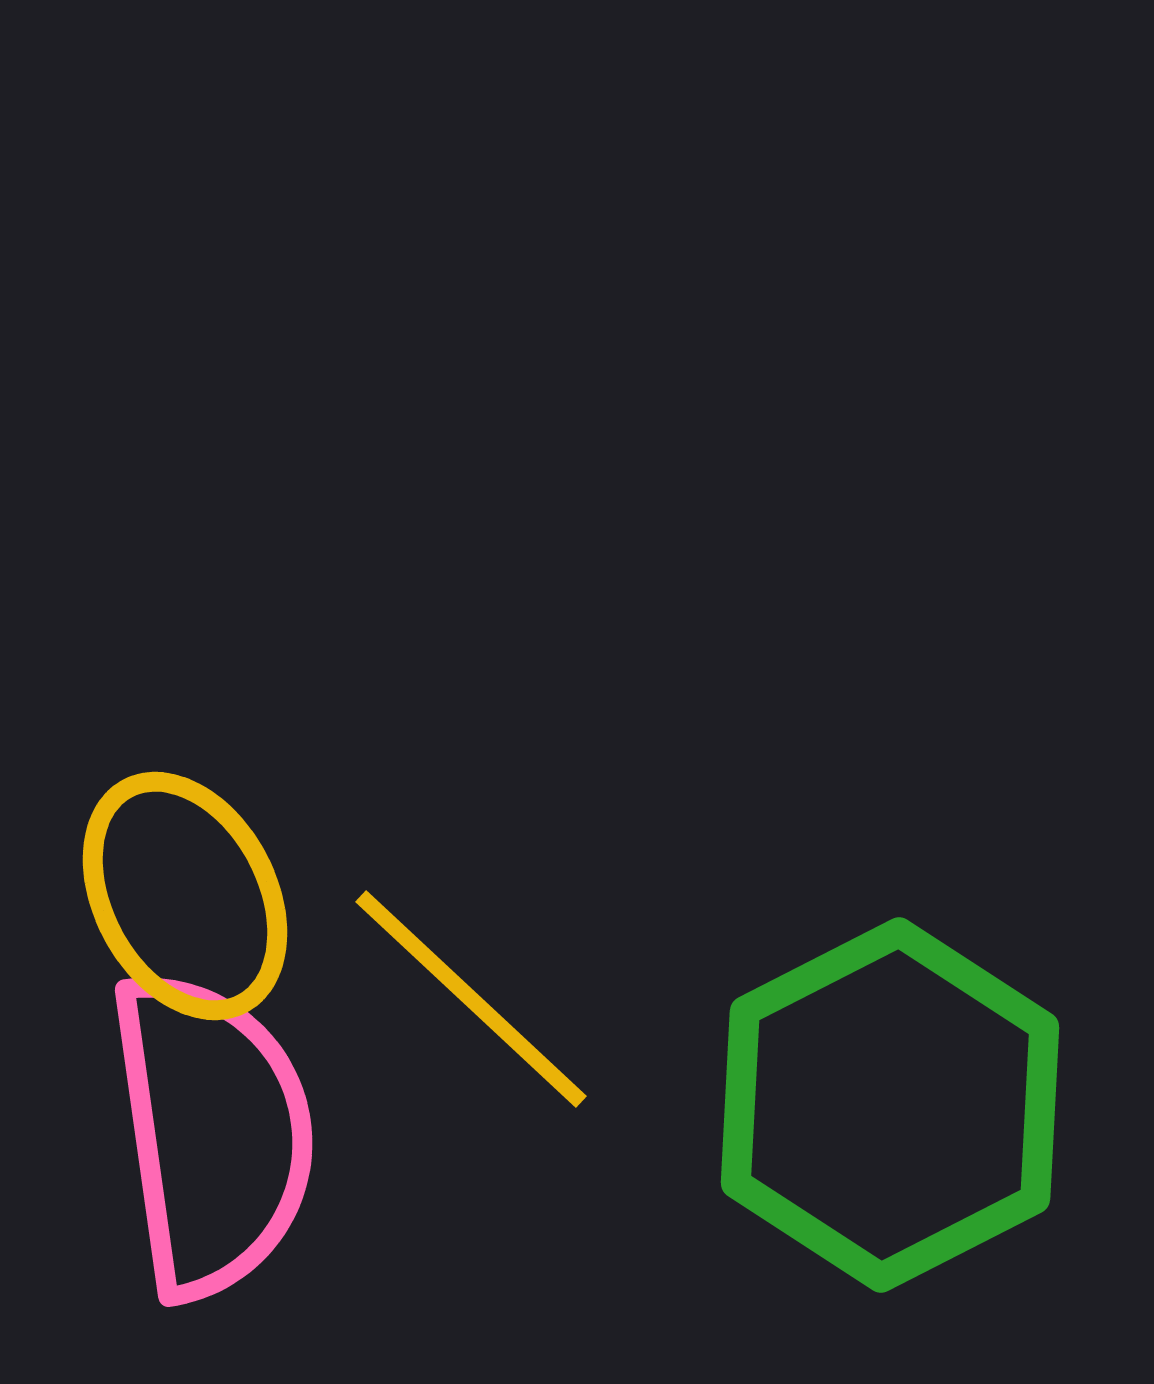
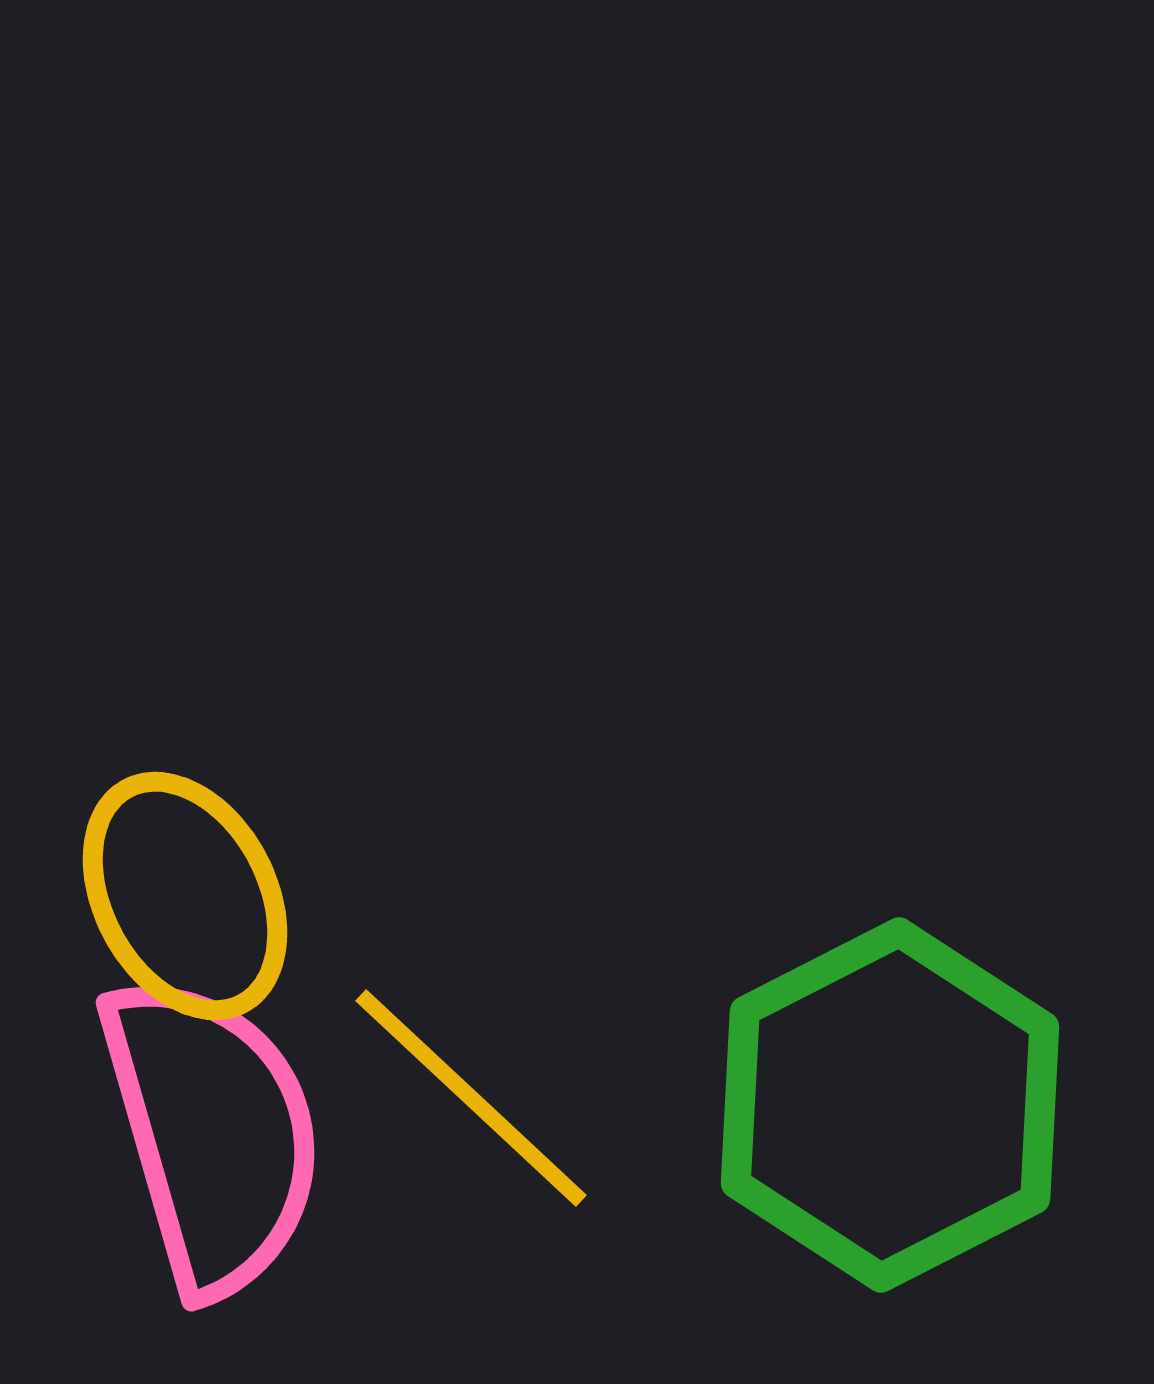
yellow line: moved 99 px down
pink semicircle: rotated 8 degrees counterclockwise
